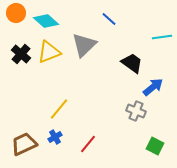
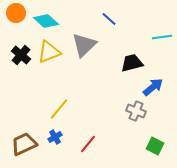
black cross: moved 1 px down
black trapezoid: rotated 50 degrees counterclockwise
